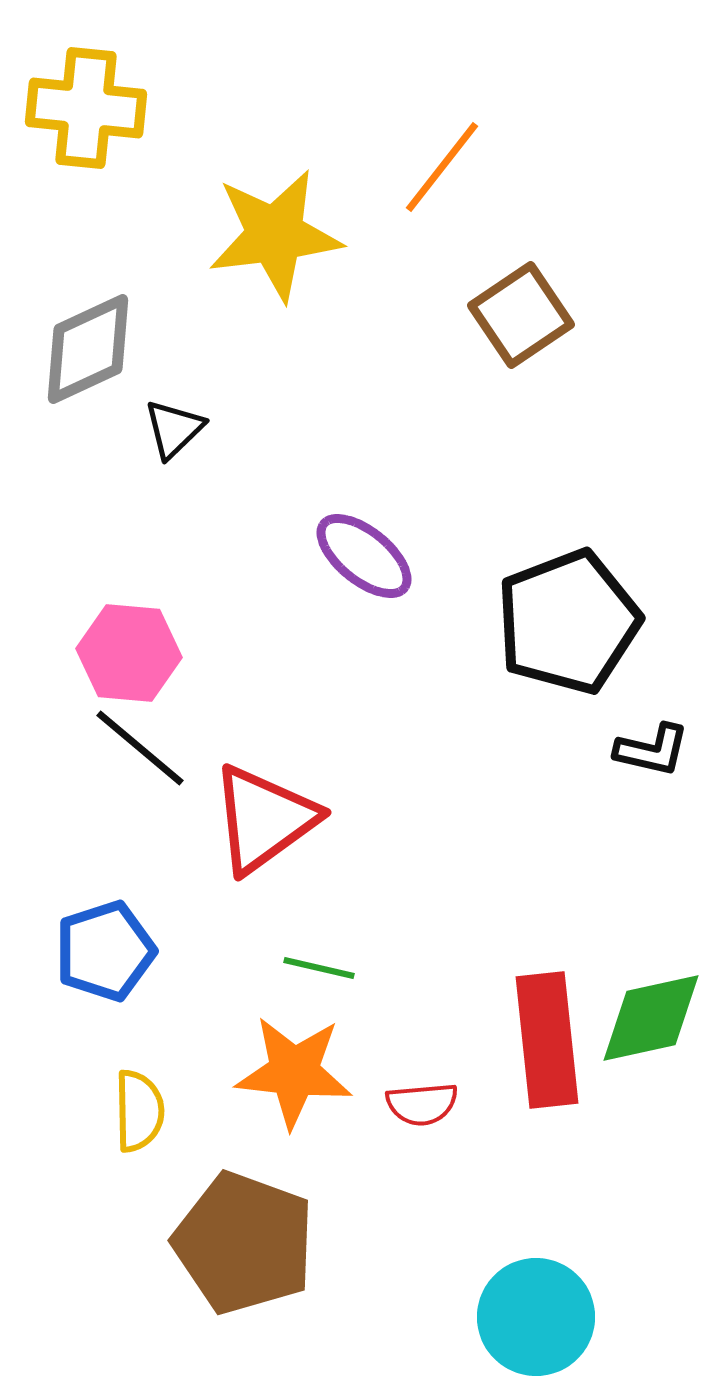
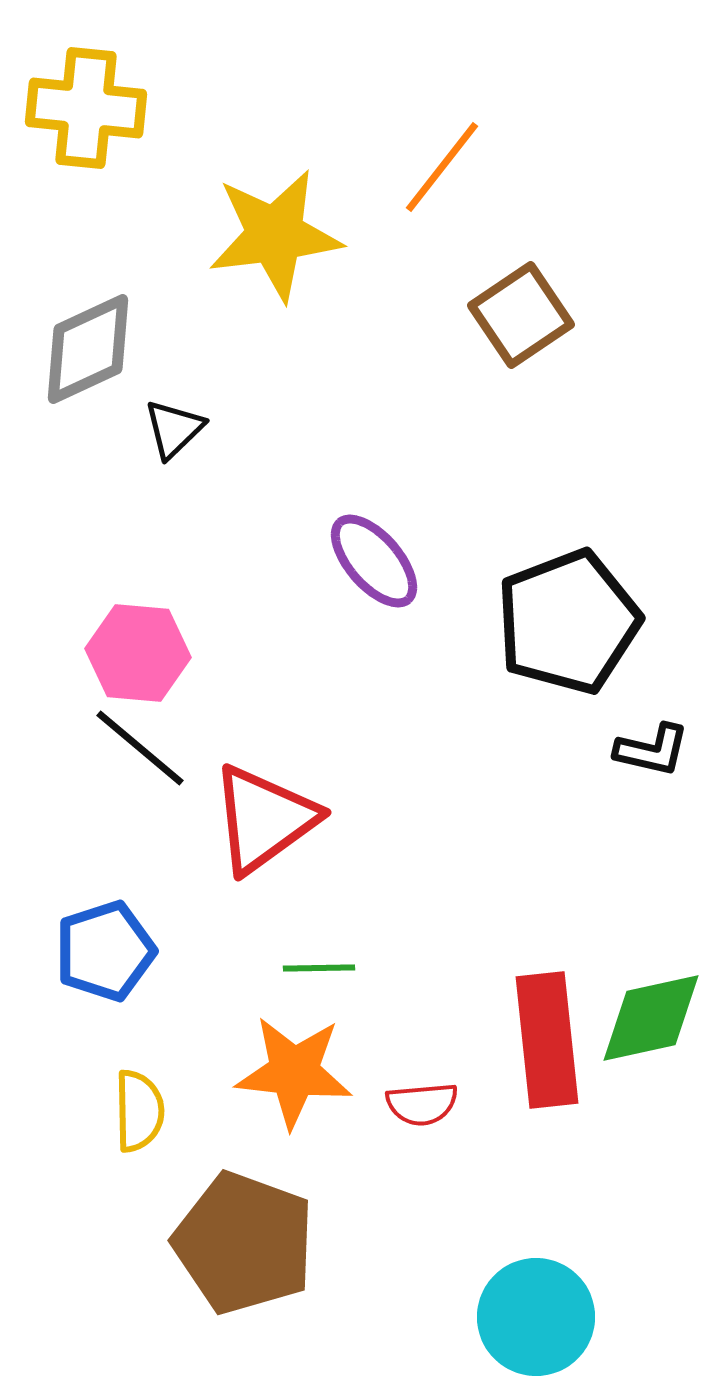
purple ellipse: moved 10 px right, 5 px down; rotated 10 degrees clockwise
pink hexagon: moved 9 px right
green line: rotated 14 degrees counterclockwise
